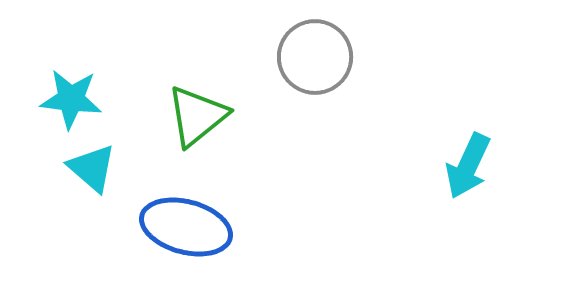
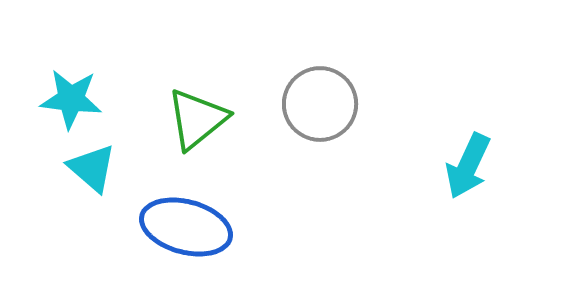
gray circle: moved 5 px right, 47 px down
green triangle: moved 3 px down
